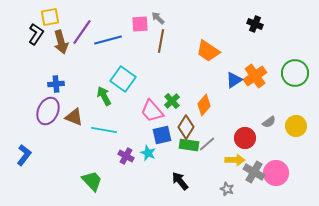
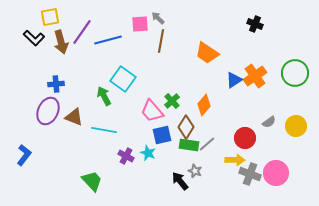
black L-shape: moved 2 px left, 4 px down; rotated 100 degrees clockwise
orange trapezoid: moved 1 px left, 2 px down
gray cross: moved 4 px left, 2 px down; rotated 10 degrees counterclockwise
gray star: moved 32 px left, 18 px up
